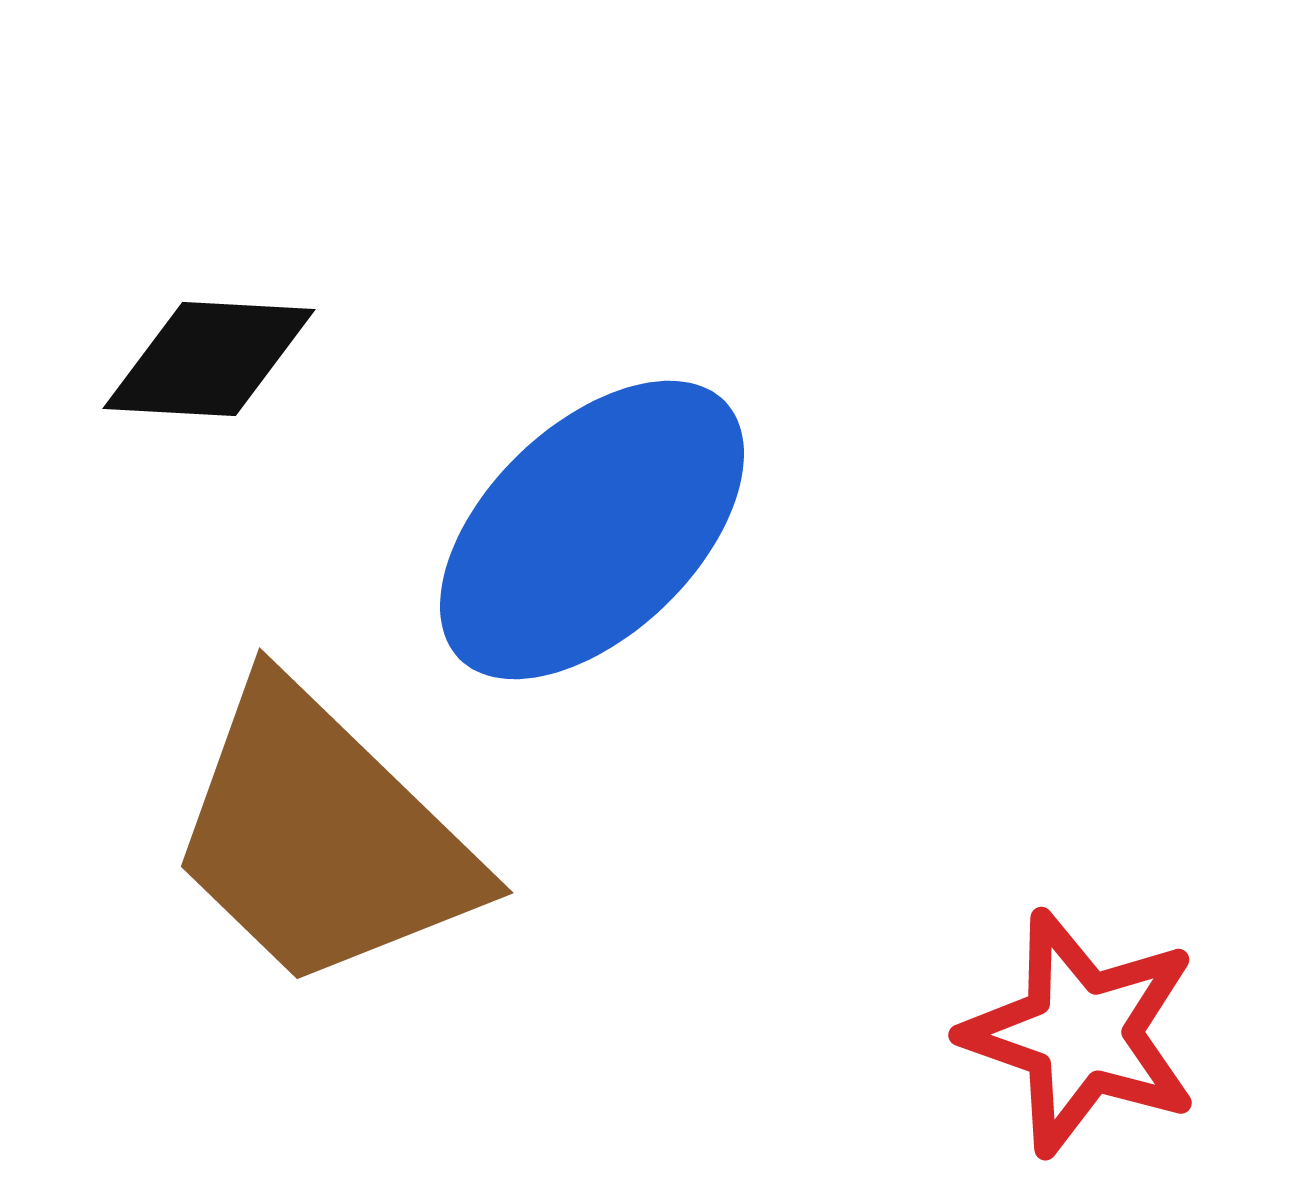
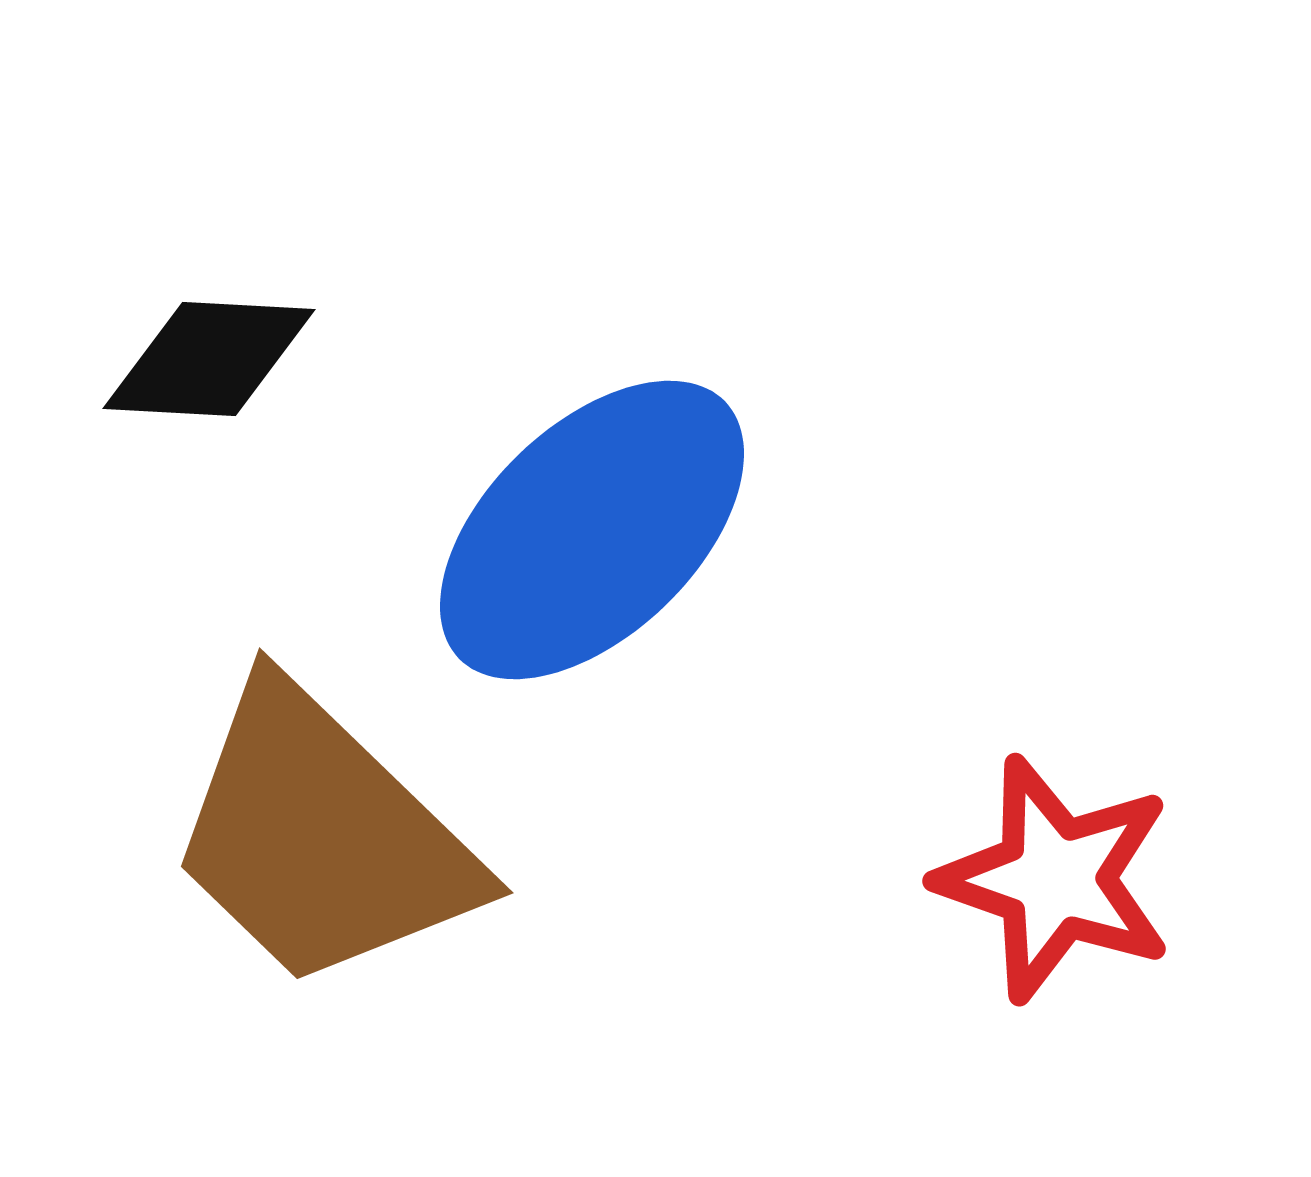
red star: moved 26 px left, 154 px up
